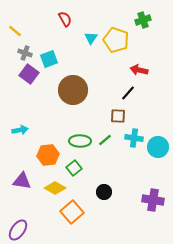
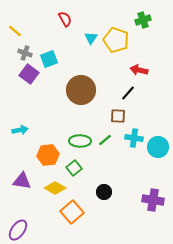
brown circle: moved 8 px right
